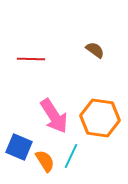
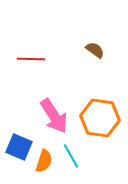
cyan line: rotated 55 degrees counterclockwise
orange semicircle: moved 1 px left; rotated 50 degrees clockwise
